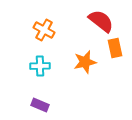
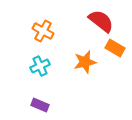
orange cross: moved 1 px left, 1 px down
orange rectangle: rotated 48 degrees counterclockwise
cyan cross: rotated 24 degrees counterclockwise
